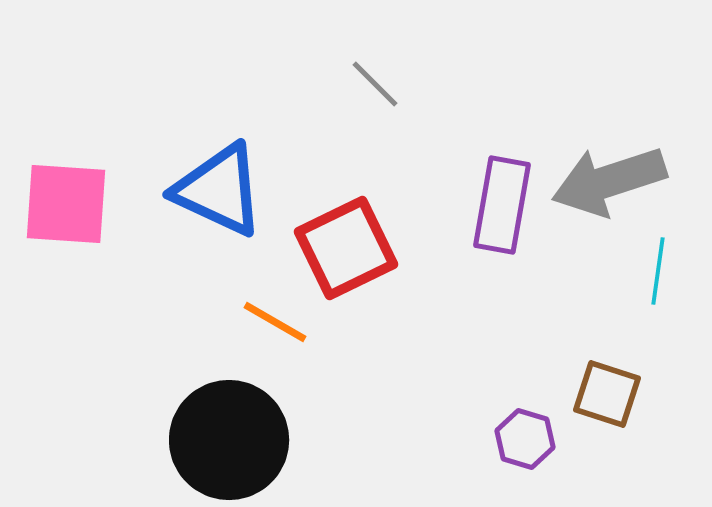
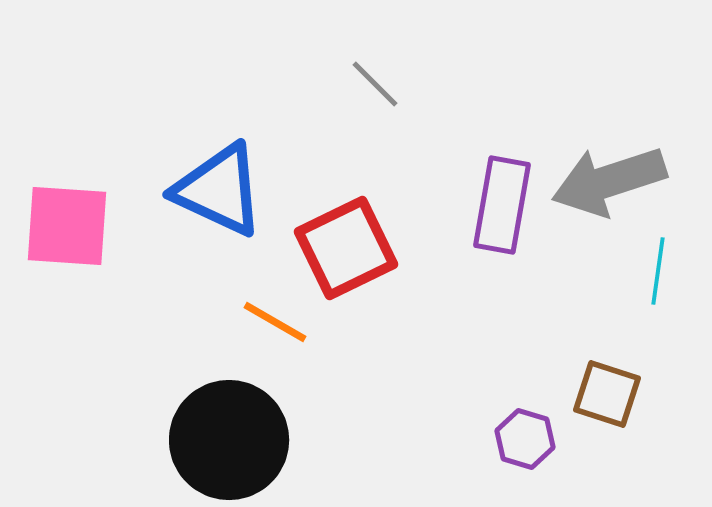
pink square: moved 1 px right, 22 px down
